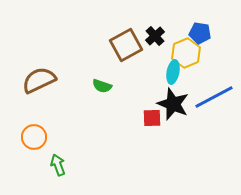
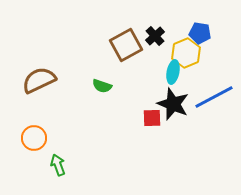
orange circle: moved 1 px down
